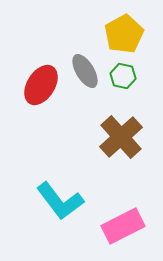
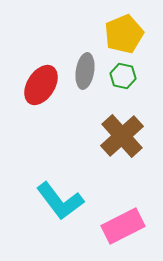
yellow pentagon: rotated 6 degrees clockwise
gray ellipse: rotated 40 degrees clockwise
brown cross: moved 1 px right, 1 px up
